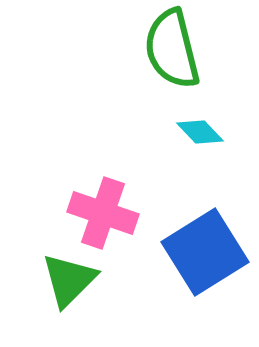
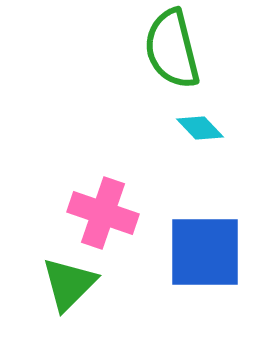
cyan diamond: moved 4 px up
blue square: rotated 32 degrees clockwise
green triangle: moved 4 px down
